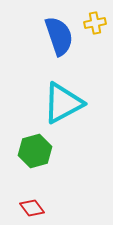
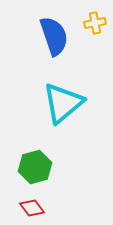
blue semicircle: moved 5 px left
cyan triangle: rotated 12 degrees counterclockwise
green hexagon: moved 16 px down
